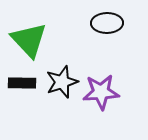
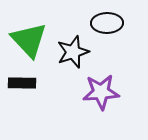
black star: moved 11 px right, 30 px up
